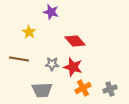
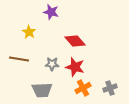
red star: moved 2 px right
gray cross: moved 1 px up
